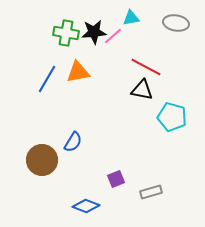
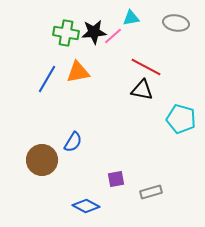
cyan pentagon: moved 9 px right, 2 px down
purple square: rotated 12 degrees clockwise
blue diamond: rotated 8 degrees clockwise
